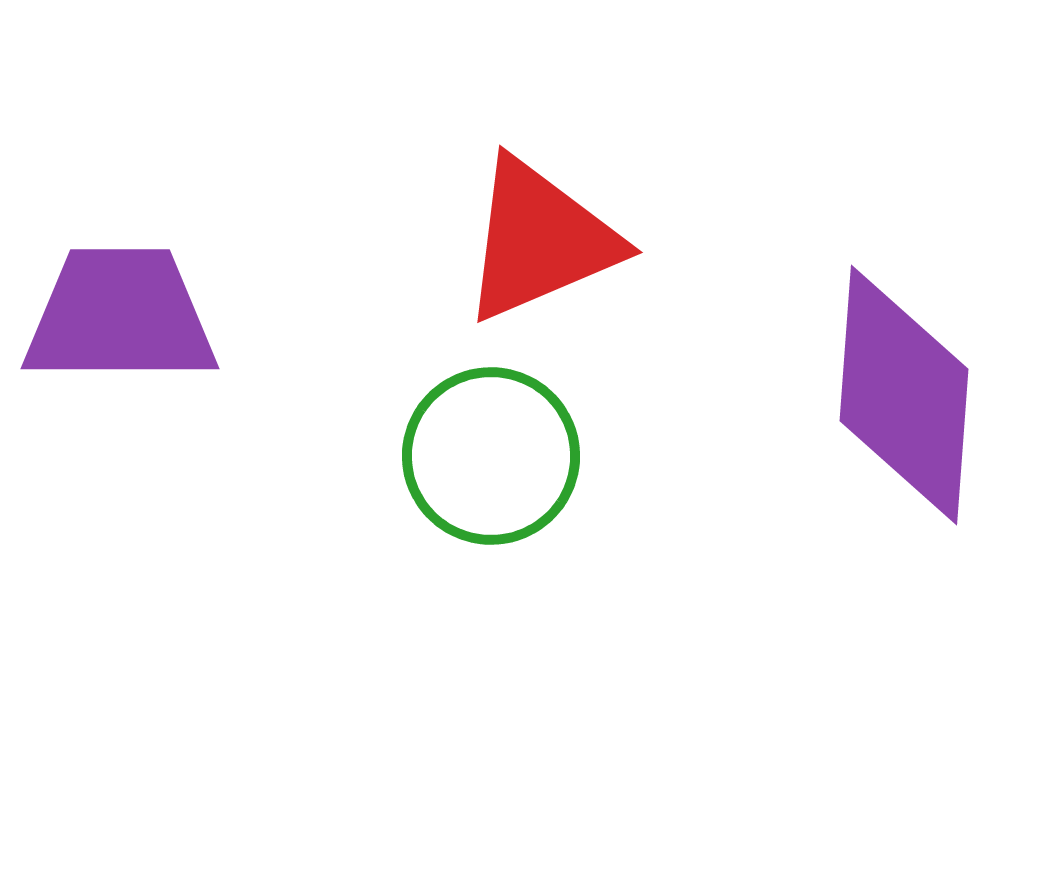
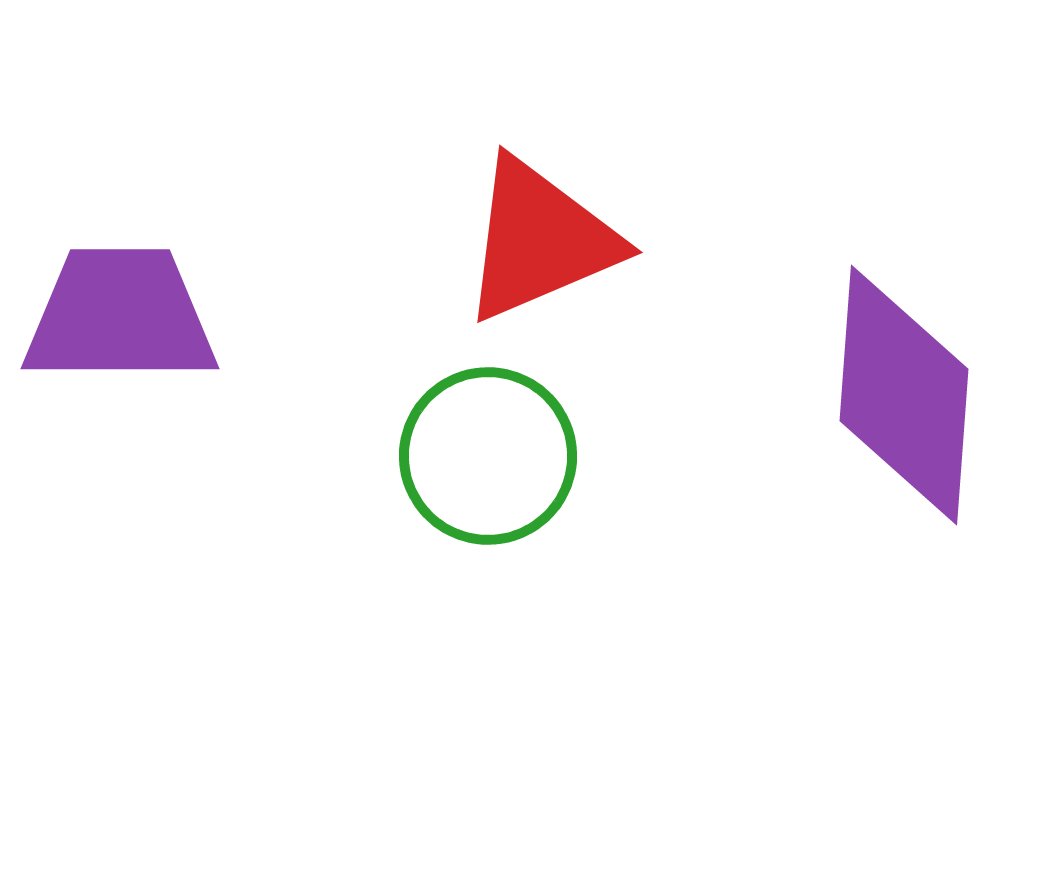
green circle: moved 3 px left
